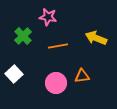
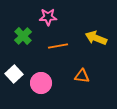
pink star: rotated 12 degrees counterclockwise
orange triangle: rotated 14 degrees clockwise
pink circle: moved 15 px left
